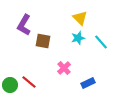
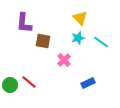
purple L-shape: moved 2 px up; rotated 25 degrees counterclockwise
cyan line: rotated 14 degrees counterclockwise
pink cross: moved 8 px up
